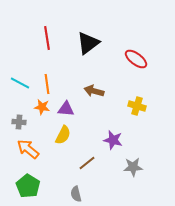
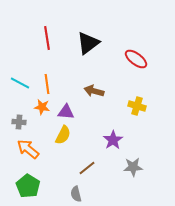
purple triangle: moved 3 px down
purple star: rotated 24 degrees clockwise
brown line: moved 5 px down
